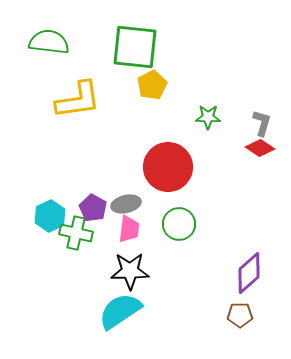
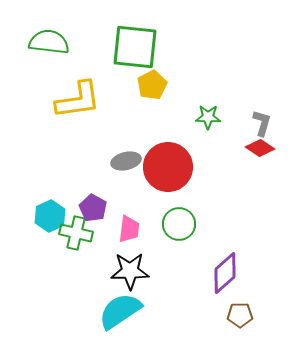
gray ellipse: moved 43 px up
purple diamond: moved 24 px left
